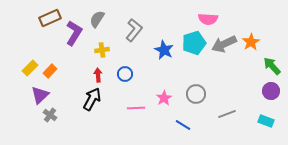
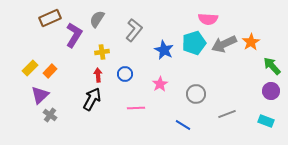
purple L-shape: moved 2 px down
yellow cross: moved 2 px down
pink star: moved 4 px left, 14 px up
